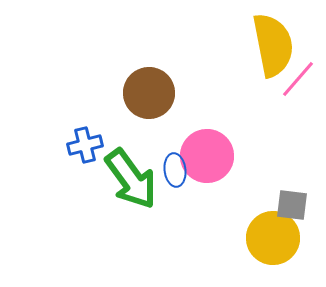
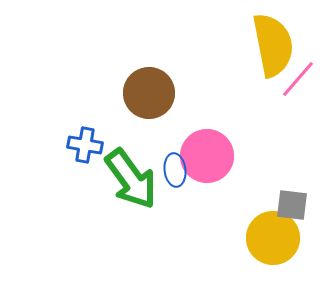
blue cross: rotated 24 degrees clockwise
